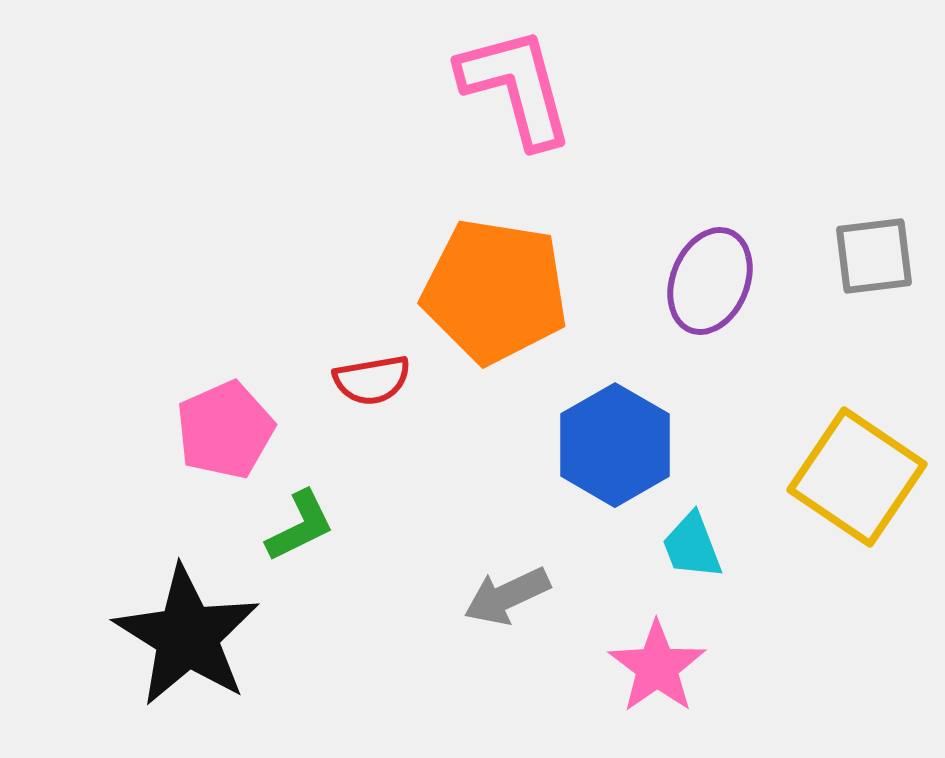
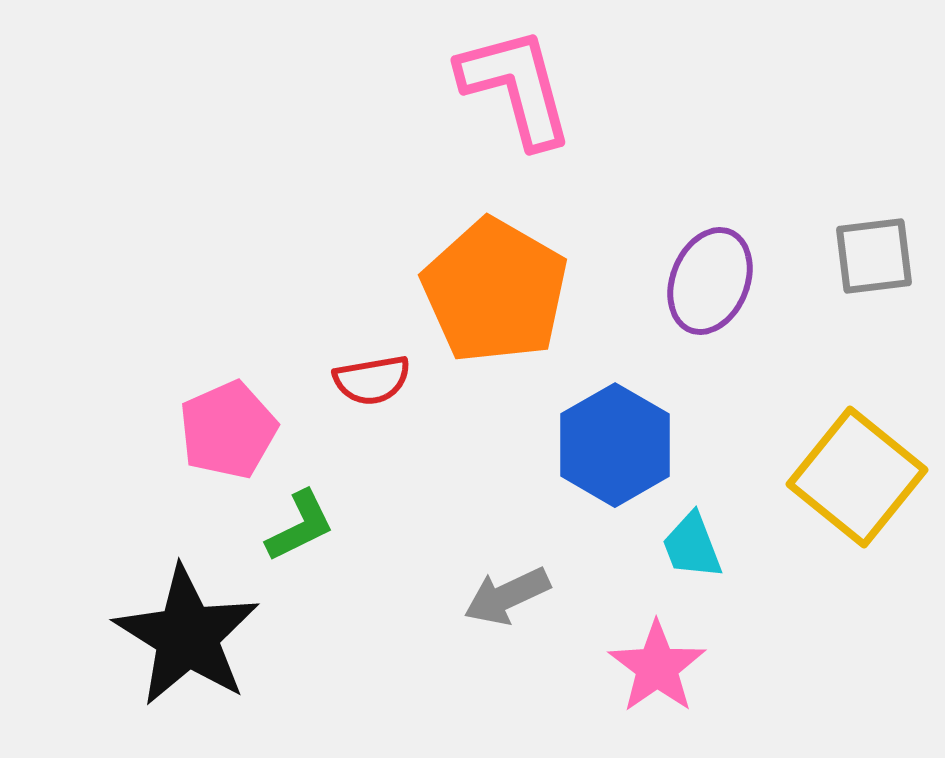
orange pentagon: rotated 21 degrees clockwise
pink pentagon: moved 3 px right
yellow square: rotated 5 degrees clockwise
